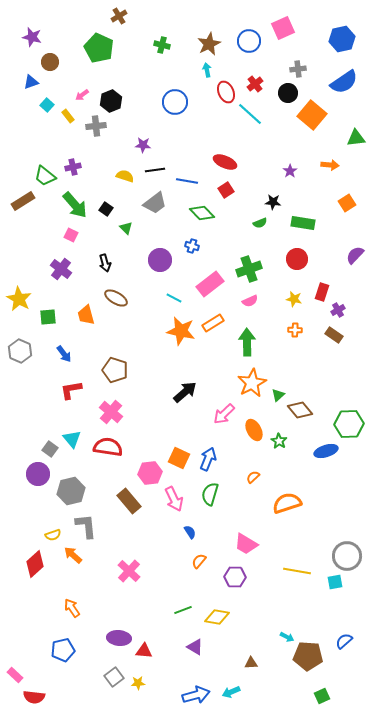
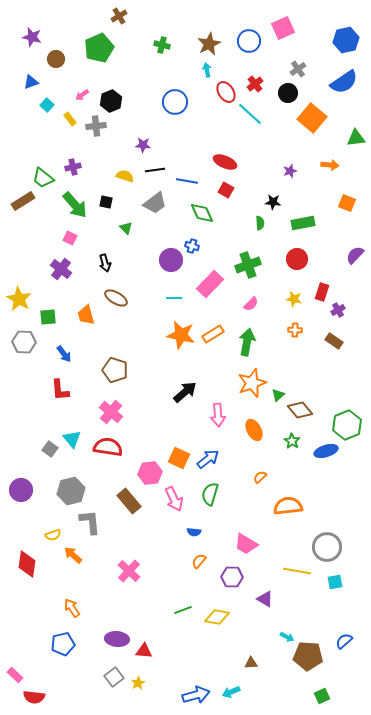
blue hexagon at (342, 39): moved 4 px right, 1 px down
green pentagon at (99, 48): rotated 24 degrees clockwise
brown circle at (50, 62): moved 6 px right, 3 px up
gray cross at (298, 69): rotated 28 degrees counterclockwise
red ellipse at (226, 92): rotated 10 degrees counterclockwise
orange square at (312, 115): moved 3 px down
yellow rectangle at (68, 116): moved 2 px right, 3 px down
purple star at (290, 171): rotated 16 degrees clockwise
green trapezoid at (45, 176): moved 2 px left, 2 px down
red square at (226, 190): rotated 28 degrees counterclockwise
orange square at (347, 203): rotated 36 degrees counterclockwise
black square at (106, 209): moved 7 px up; rotated 24 degrees counterclockwise
green diamond at (202, 213): rotated 20 degrees clockwise
green semicircle at (260, 223): rotated 72 degrees counterclockwise
green rectangle at (303, 223): rotated 20 degrees counterclockwise
pink square at (71, 235): moved 1 px left, 3 px down
purple circle at (160, 260): moved 11 px right
green cross at (249, 269): moved 1 px left, 4 px up
pink rectangle at (210, 284): rotated 8 degrees counterclockwise
cyan line at (174, 298): rotated 28 degrees counterclockwise
pink semicircle at (250, 301): moved 1 px right, 3 px down; rotated 21 degrees counterclockwise
orange rectangle at (213, 323): moved 11 px down
orange star at (181, 331): moved 4 px down
brown rectangle at (334, 335): moved 6 px down
green arrow at (247, 342): rotated 12 degrees clockwise
gray hexagon at (20, 351): moved 4 px right, 9 px up; rotated 20 degrees counterclockwise
orange star at (252, 383): rotated 8 degrees clockwise
red L-shape at (71, 390): moved 11 px left; rotated 85 degrees counterclockwise
pink arrow at (224, 414): moved 6 px left, 1 px down; rotated 50 degrees counterclockwise
green hexagon at (349, 424): moved 2 px left, 1 px down; rotated 20 degrees counterclockwise
green star at (279, 441): moved 13 px right
blue arrow at (208, 459): rotated 30 degrees clockwise
purple circle at (38, 474): moved 17 px left, 16 px down
orange semicircle at (253, 477): moved 7 px right
orange semicircle at (287, 503): moved 1 px right, 3 px down; rotated 12 degrees clockwise
gray L-shape at (86, 526): moved 4 px right, 4 px up
blue semicircle at (190, 532): moved 4 px right; rotated 128 degrees clockwise
gray circle at (347, 556): moved 20 px left, 9 px up
red diamond at (35, 564): moved 8 px left; rotated 40 degrees counterclockwise
purple hexagon at (235, 577): moved 3 px left
purple ellipse at (119, 638): moved 2 px left, 1 px down
purple triangle at (195, 647): moved 70 px right, 48 px up
blue pentagon at (63, 650): moved 6 px up
yellow star at (138, 683): rotated 24 degrees counterclockwise
